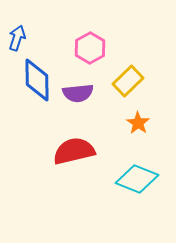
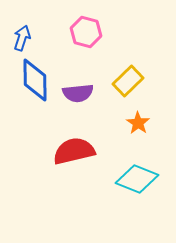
blue arrow: moved 5 px right
pink hexagon: moved 4 px left, 16 px up; rotated 16 degrees counterclockwise
blue diamond: moved 2 px left
